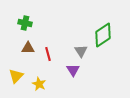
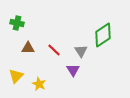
green cross: moved 8 px left
red line: moved 6 px right, 4 px up; rotated 32 degrees counterclockwise
